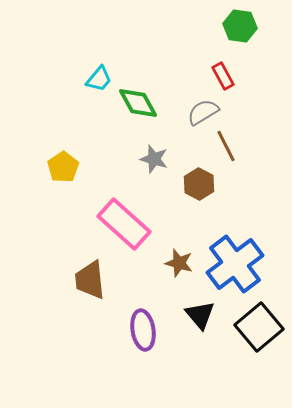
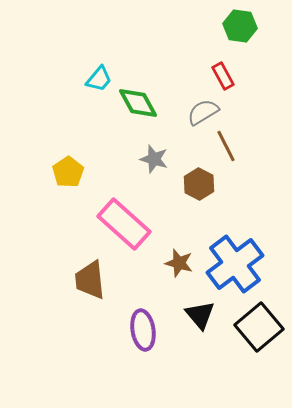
yellow pentagon: moved 5 px right, 5 px down
